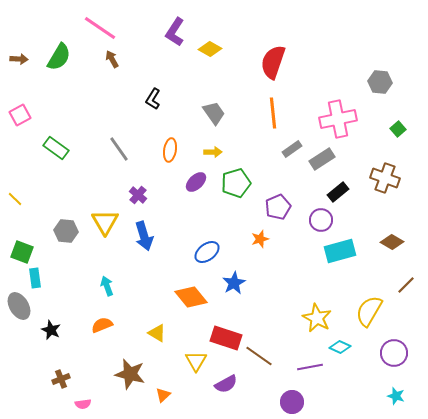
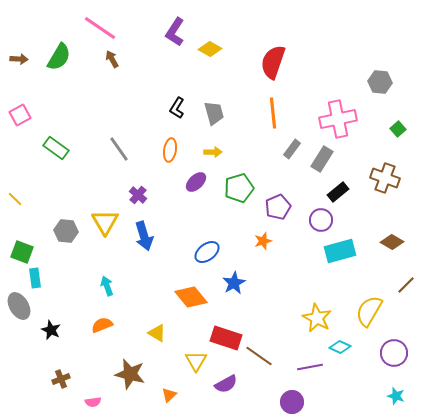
black L-shape at (153, 99): moved 24 px right, 9 px down
gray trapezoid at (214, 113): rotated 20 degrees clockwise
gray rectangle at (292, 149): rotated 18 degrees counterclockwise
gray rectangle at (322, 159): rotated 25 degrees counterclockwise
green pentagon at (236, 183): moved 3 px right, 5 px down
orange star at (260, 239): moved 3 px right, 2 px down
orange triangle at (163, 395): moved 6 px right
pink semicircle at (83, 404): moved 10 px right, 2 px up
